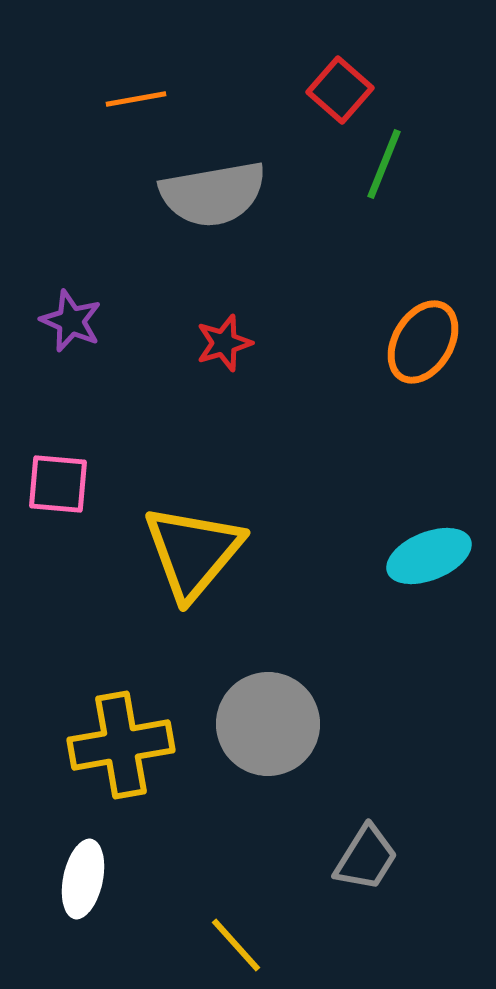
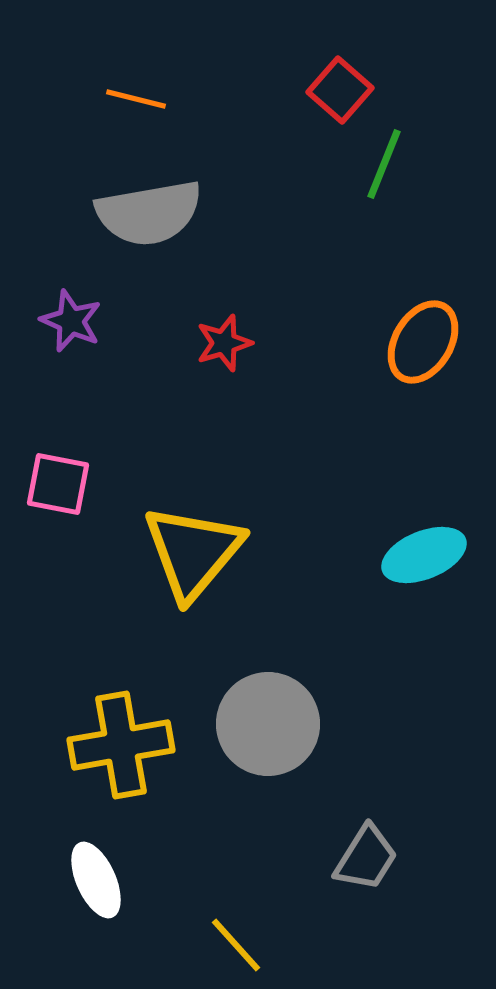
orange line: rotated 24 degrees clockwise
gray semicircle: moved 64 px left, 19 px down
pink square: rotated 6 degrees clockwise
cyan ellipse: moved 5 px left, 1 px up
white ellipse: moved 13 px right, 1 px down; rotated 36 degrees counterclockwise
